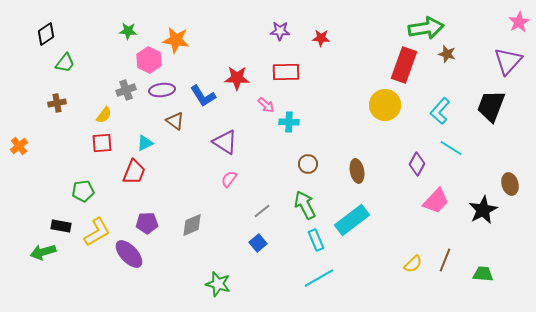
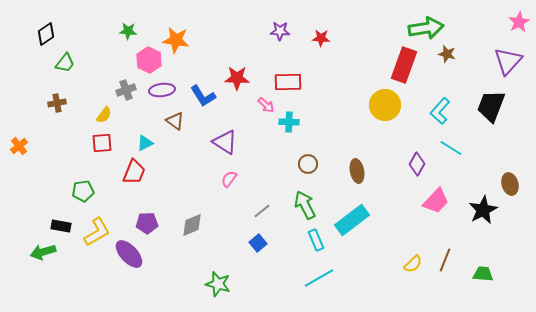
red rectangle at (286, 72): moved 2 px right, 10 px down
